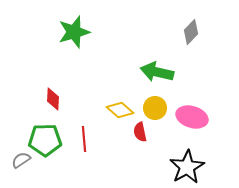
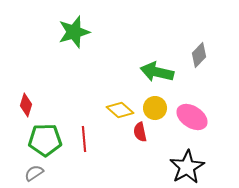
gray diamond: moved 8 px right, 23 px down
red diamond: moved 27 px left, 6 px down; rotated 15 degrees clockwise
pink ellipse: rotated 16 degrees clockwise
gray semicircle: moved 13 px right, 13 px down
